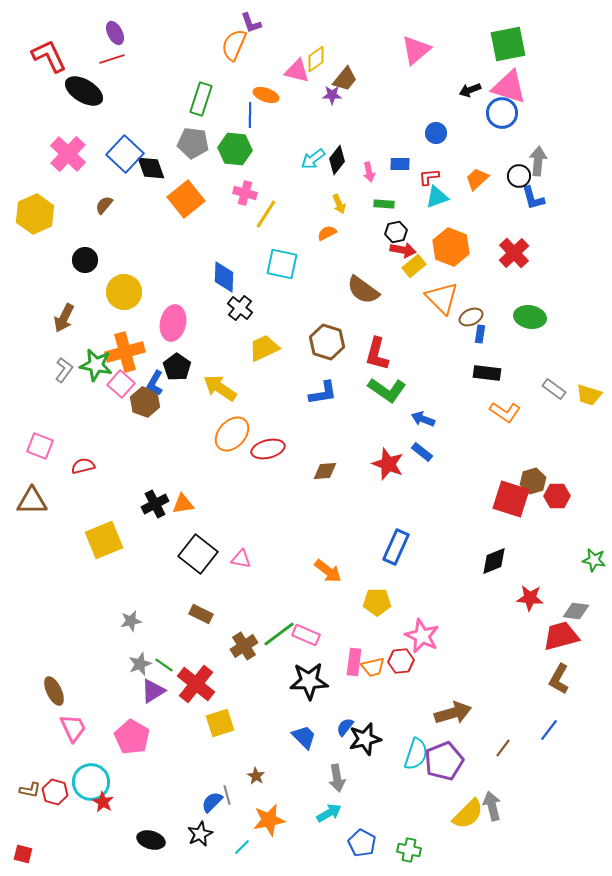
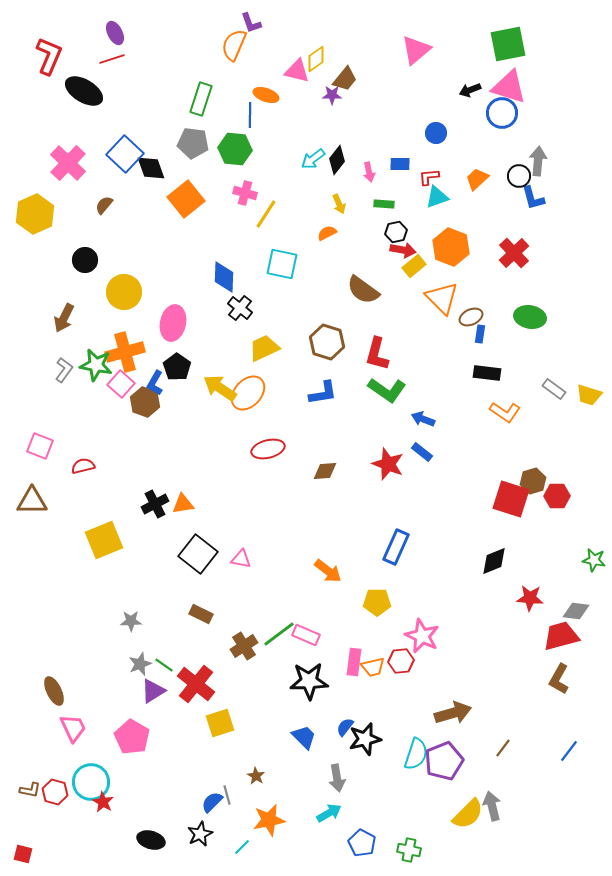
red L-shape at (49, 56): rotated 48 degrees clockwise
pink cross at (68, 154): moved 9 px down
orange ellipse at (232, 434): moved 16 px right, 41 px up
gray star at (131, 621): rotated 10 degrees clockwise
blue line at (549, 730): moved 20 px right, 21 px down
